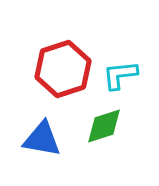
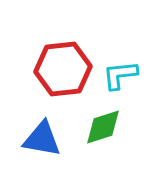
red hexagon: rotated 12 degrees clockwise
green diamond: moved 1 px left, 1 px down
